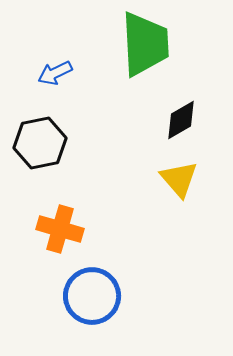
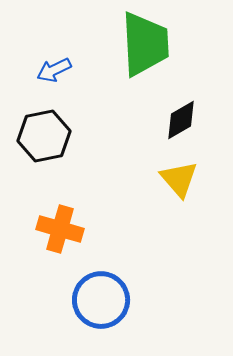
blue arrow: moved 1 px left, 3 px up
black hexagon: moved 4 px right, 7 px up
blue circle: moved 9 px right, 4 px down
